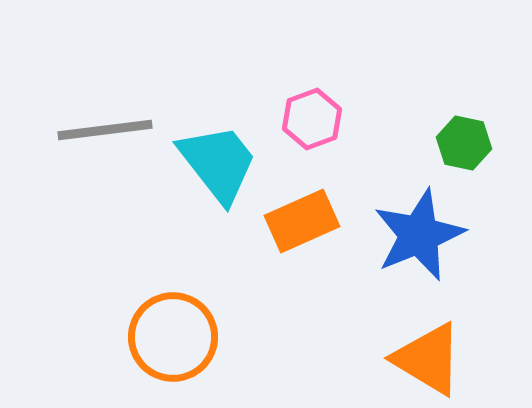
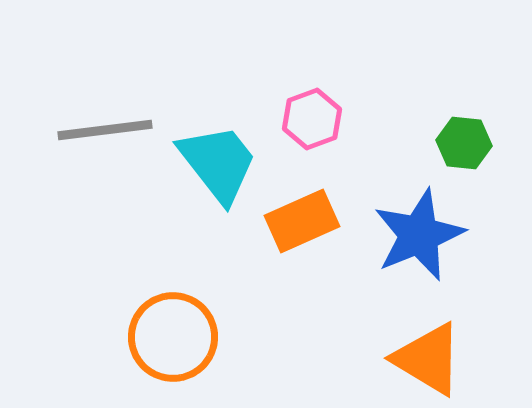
green hexagon: rotated 6 degrees counterclockwise
